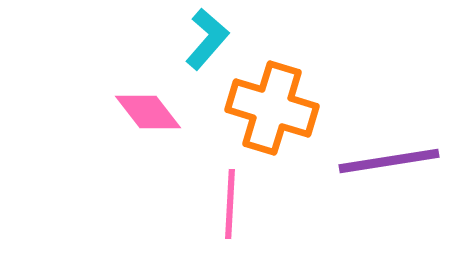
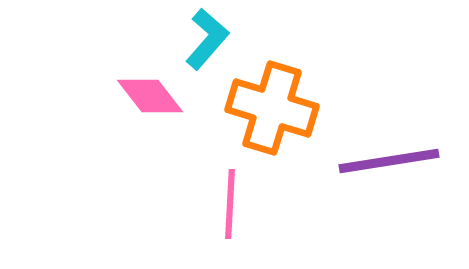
pink diamond: moved 2 px right, 16 px up
